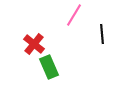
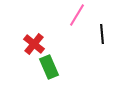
pink line: moved 3 px right
